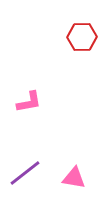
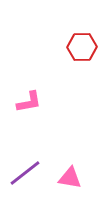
red hexagon: moved 10 px down
pink triangle: moved 4 px left
